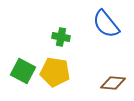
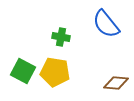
brown diamond: moved 3 px right
